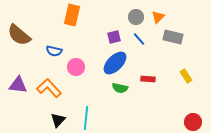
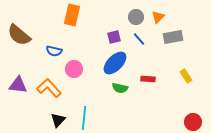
gray rectangle: rotated 24 degrees counterclockwise
pink circle: moved 2 px left, 2 px down
cyan line: moved 2 px left
